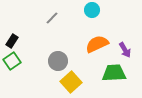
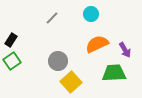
cyan circle: moved 1 px left, 4 px down
black rectangle: moved 1 px left, 1 px up
